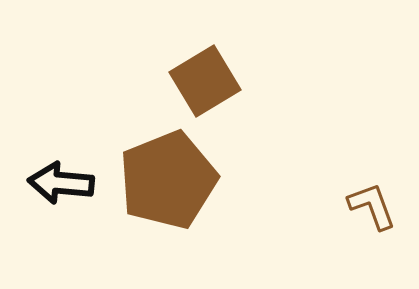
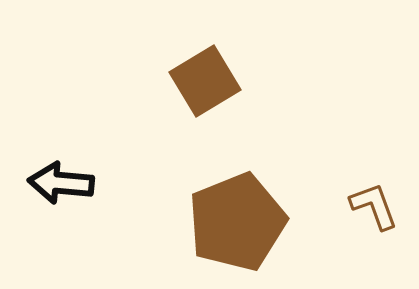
brown pentagon: moved 69 px right, 42 px down
brown L-shape: moved 2 px right
